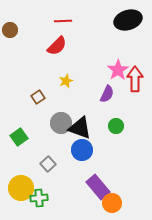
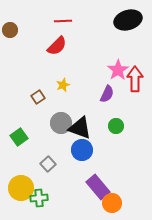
yellow star: moved 3 px left, 4 px down
